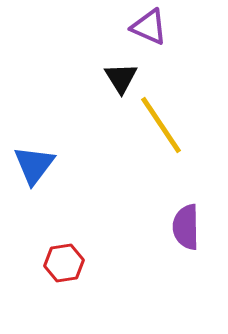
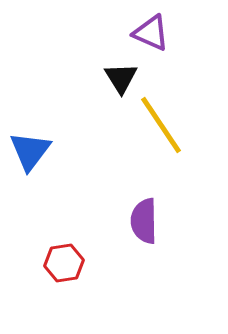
purple triangle: moved 2 px right, 6 px down
blue triangle: moved 4 px left, 14 px up
purple semicircle: moved 42 px left, 6 px up
